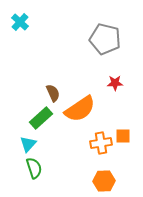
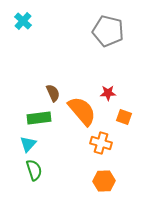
cyan cross: moved 3 px right, 1 px up
gray pentagon: moved 3 px right, 8 px up
red star: moved 7 px left, 10 px down
orange semicircle: moved 2 px right, 2 px down; rotated 96 degrees counterclockwise
green rectangle: moved 2 px left; rotated 35 degrees clockwise
orange square: moved 1 px right, 19 px up; rotated 21 degrees clockwise
orange cross: rotated 25 degrees clockwise
green semicircle: moved 2 px down
